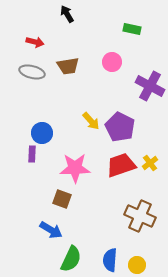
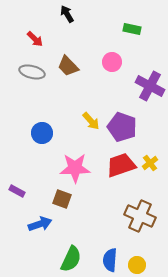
red arrow: moved 3 px up; rotated 30 degrees clockwise
brown trapezoid: rotated 55 degrees clockwise
purple pentagon: moved 2 px right; rotated 8 degrees counterclockwise
purple rectangle: moved 15 px left, 37 px down; rotated 63 degrees counterclockwise
blue arrow: moved 11 px left, 6 px up; rotated 50 degrees counterclockwise
